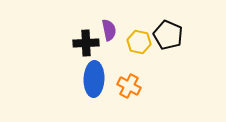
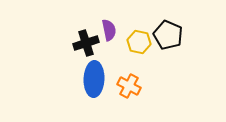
black cross: rotated 15 degrees counterclockwise
